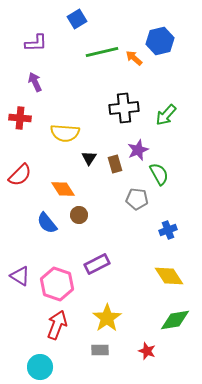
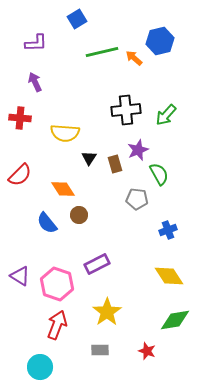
black cross: moved 2 px right, 2 px down
yellow star: moved 6 px up
